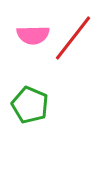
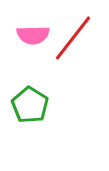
green pentagon: rotated 9 degrees clockwise
